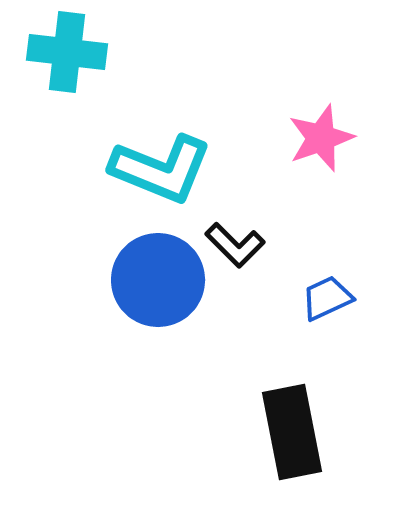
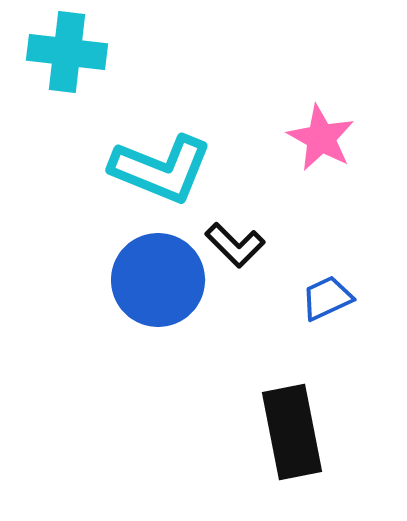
pink star: rotated 24 degrees counterclockwise
